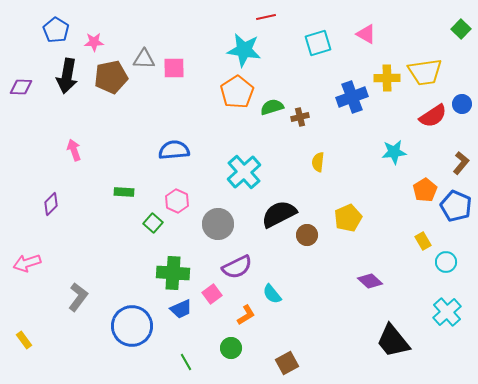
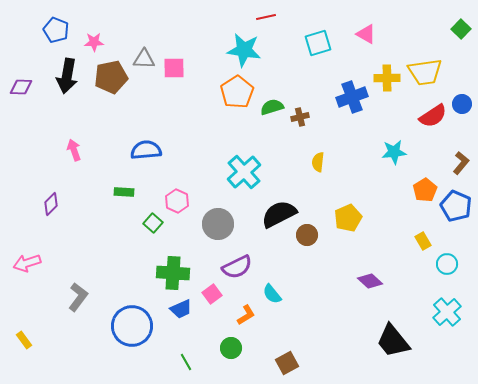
blue pentagon at (56, 30): rotated 10 degrees counterclockwise
blue semicircle at (174, 150): moved 28 px left
cyan circle at (446, 262): moved 1 px right, 2 px down
